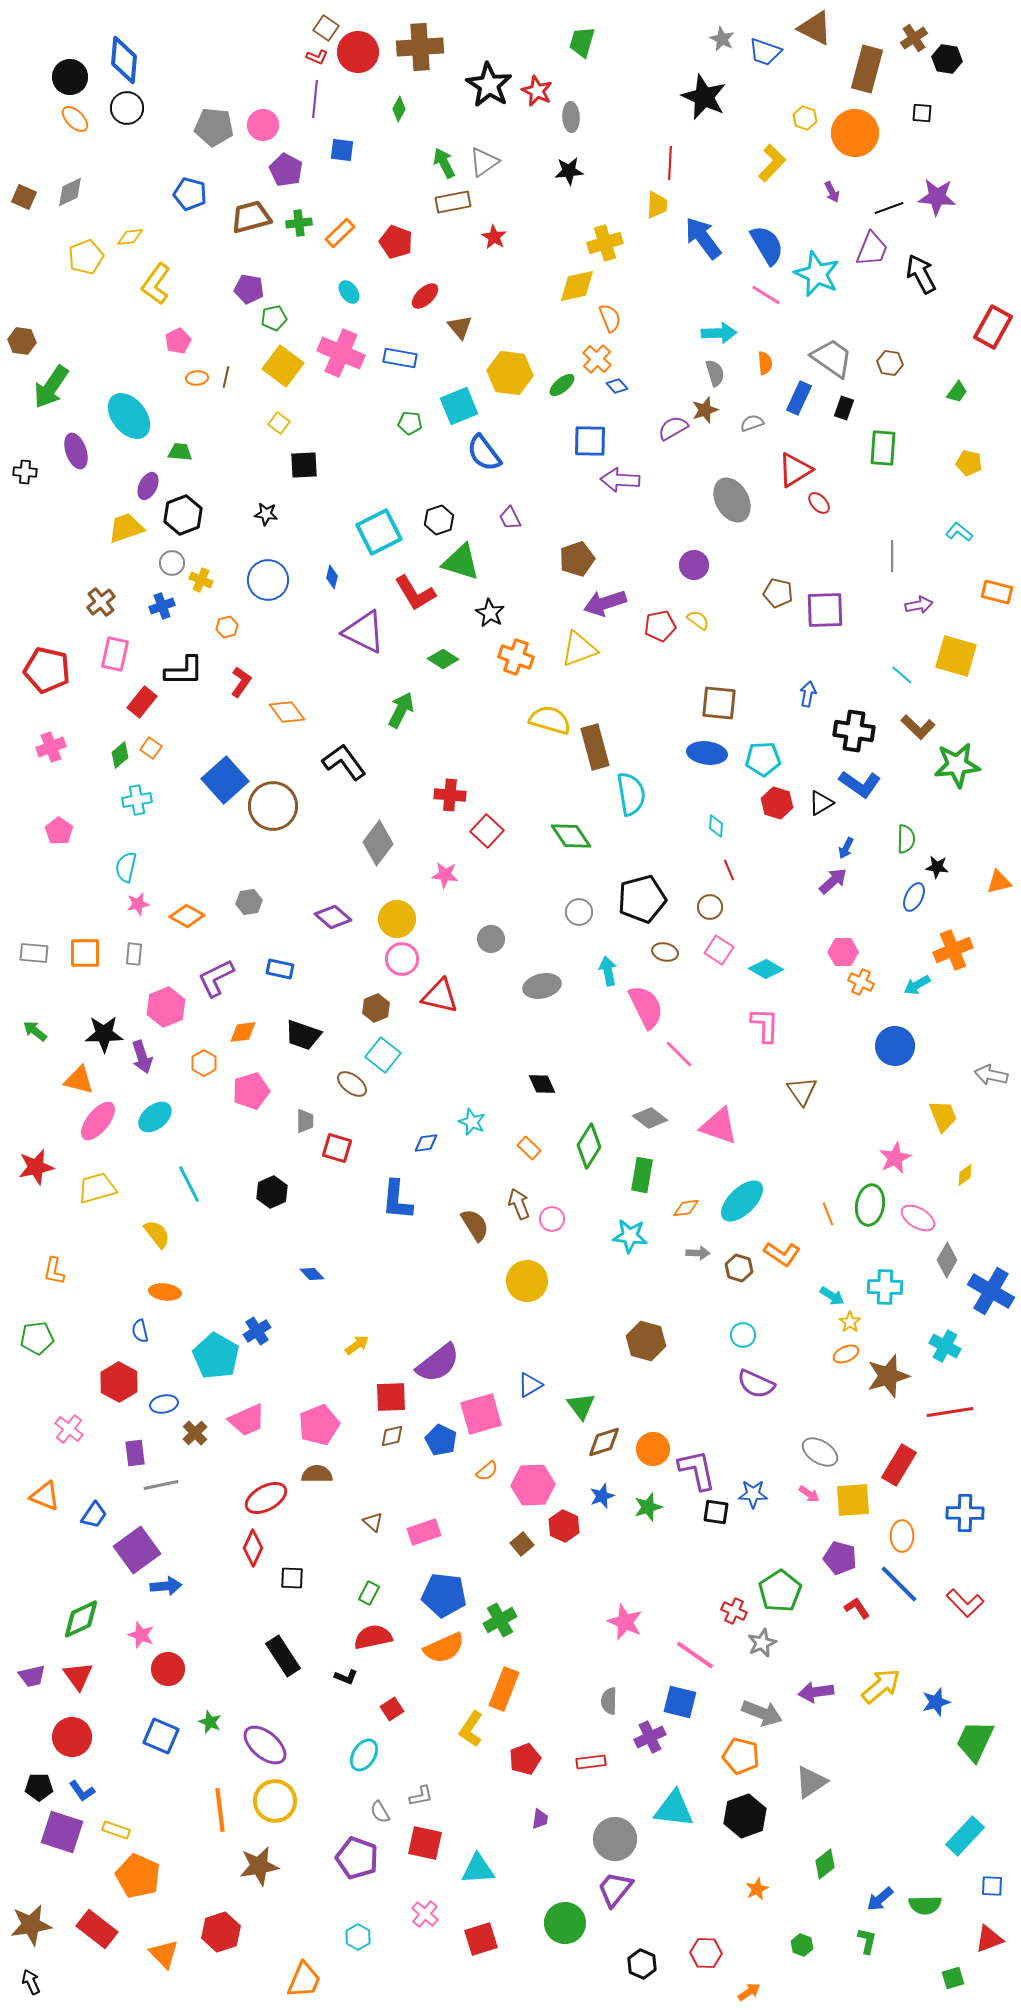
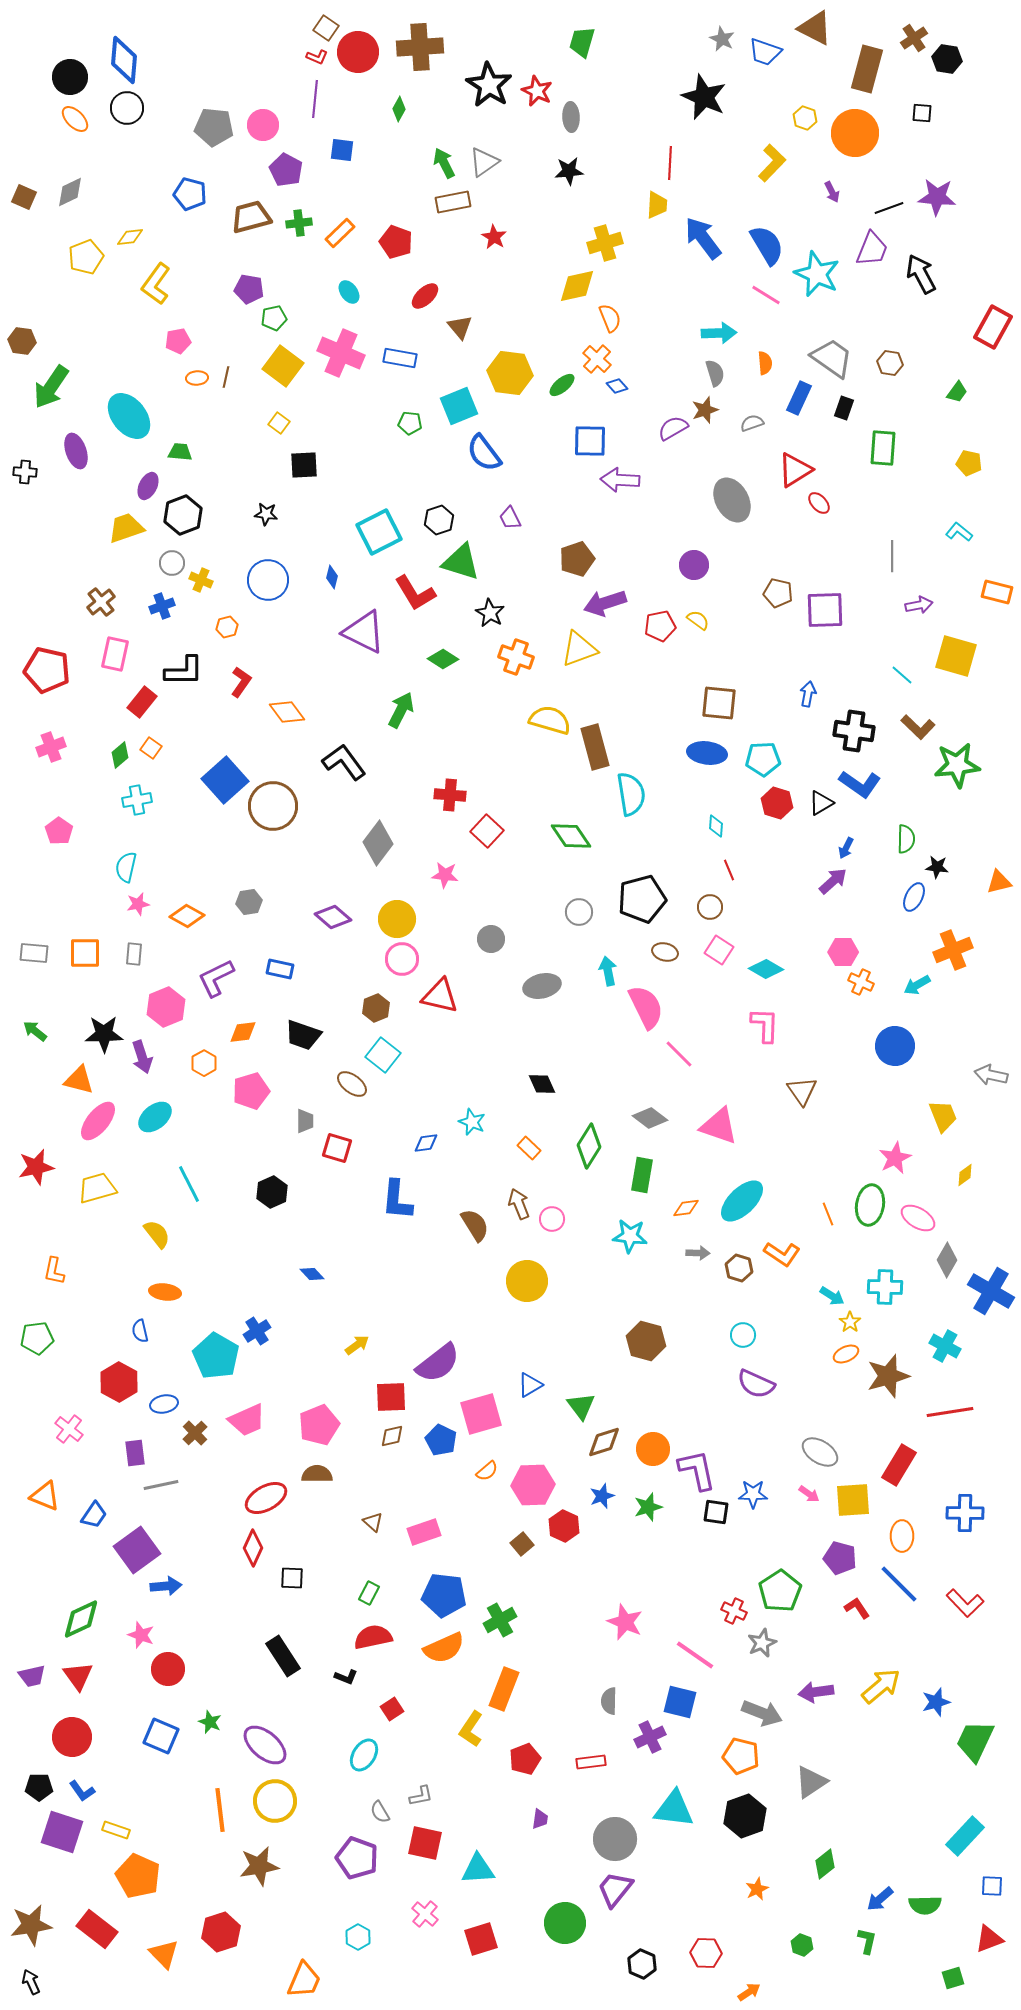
pink pentagon at (178, 341): rotated 15 degrees clockwise
